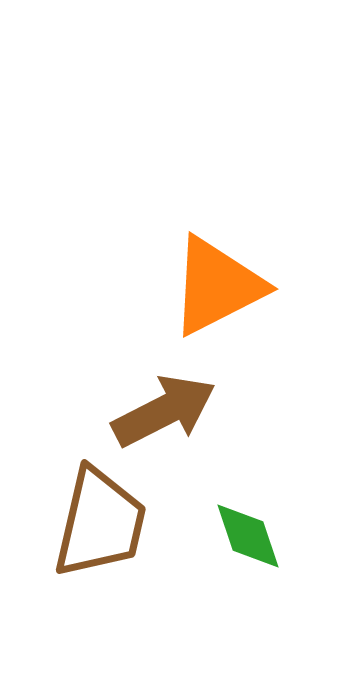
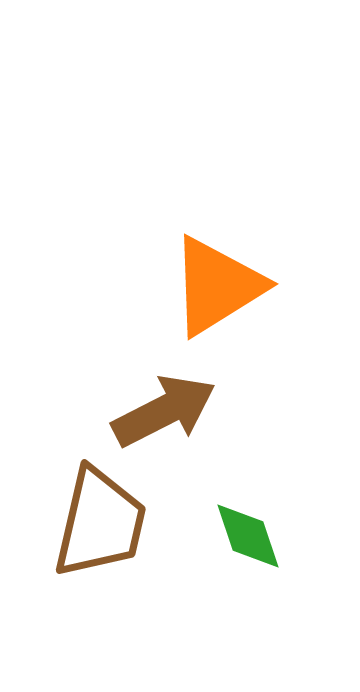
orange triangle: rotated 5 degrees counterclockwise
